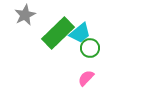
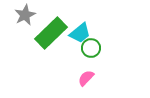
green rectangle: moved 7 px left
green circle: moved 1 px right
